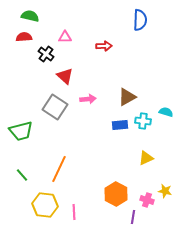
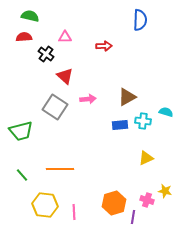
orange line: moved 1 px right; rotated 64 degrees clockwise
orange hexagon: moved 2 px left, 9 px down; rotated 15 degrees clockwise
